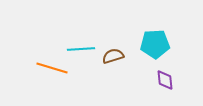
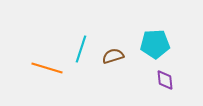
cyan line: rotated 68 degrees counterclockwise
orange line: moved 5 px left
